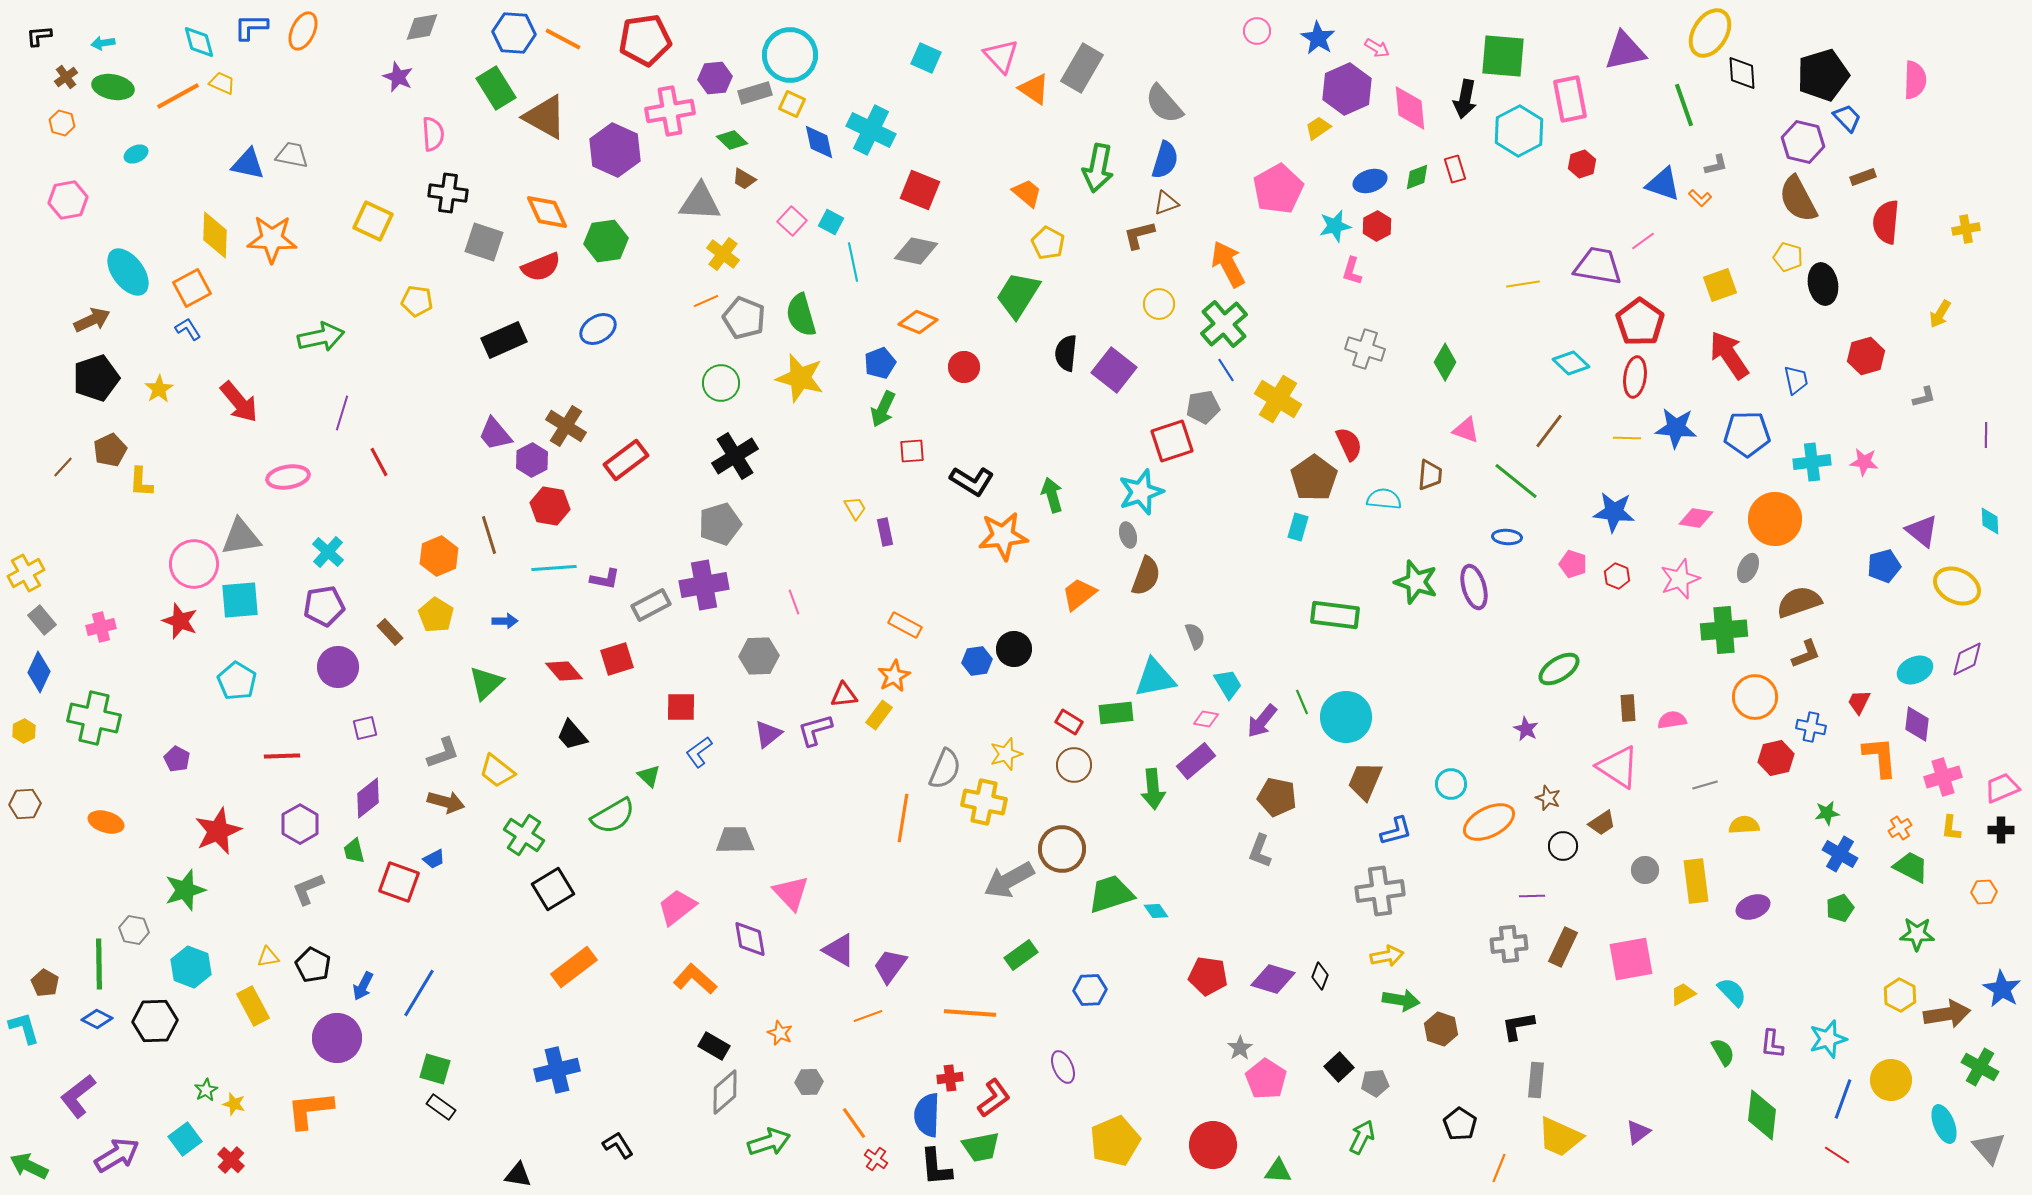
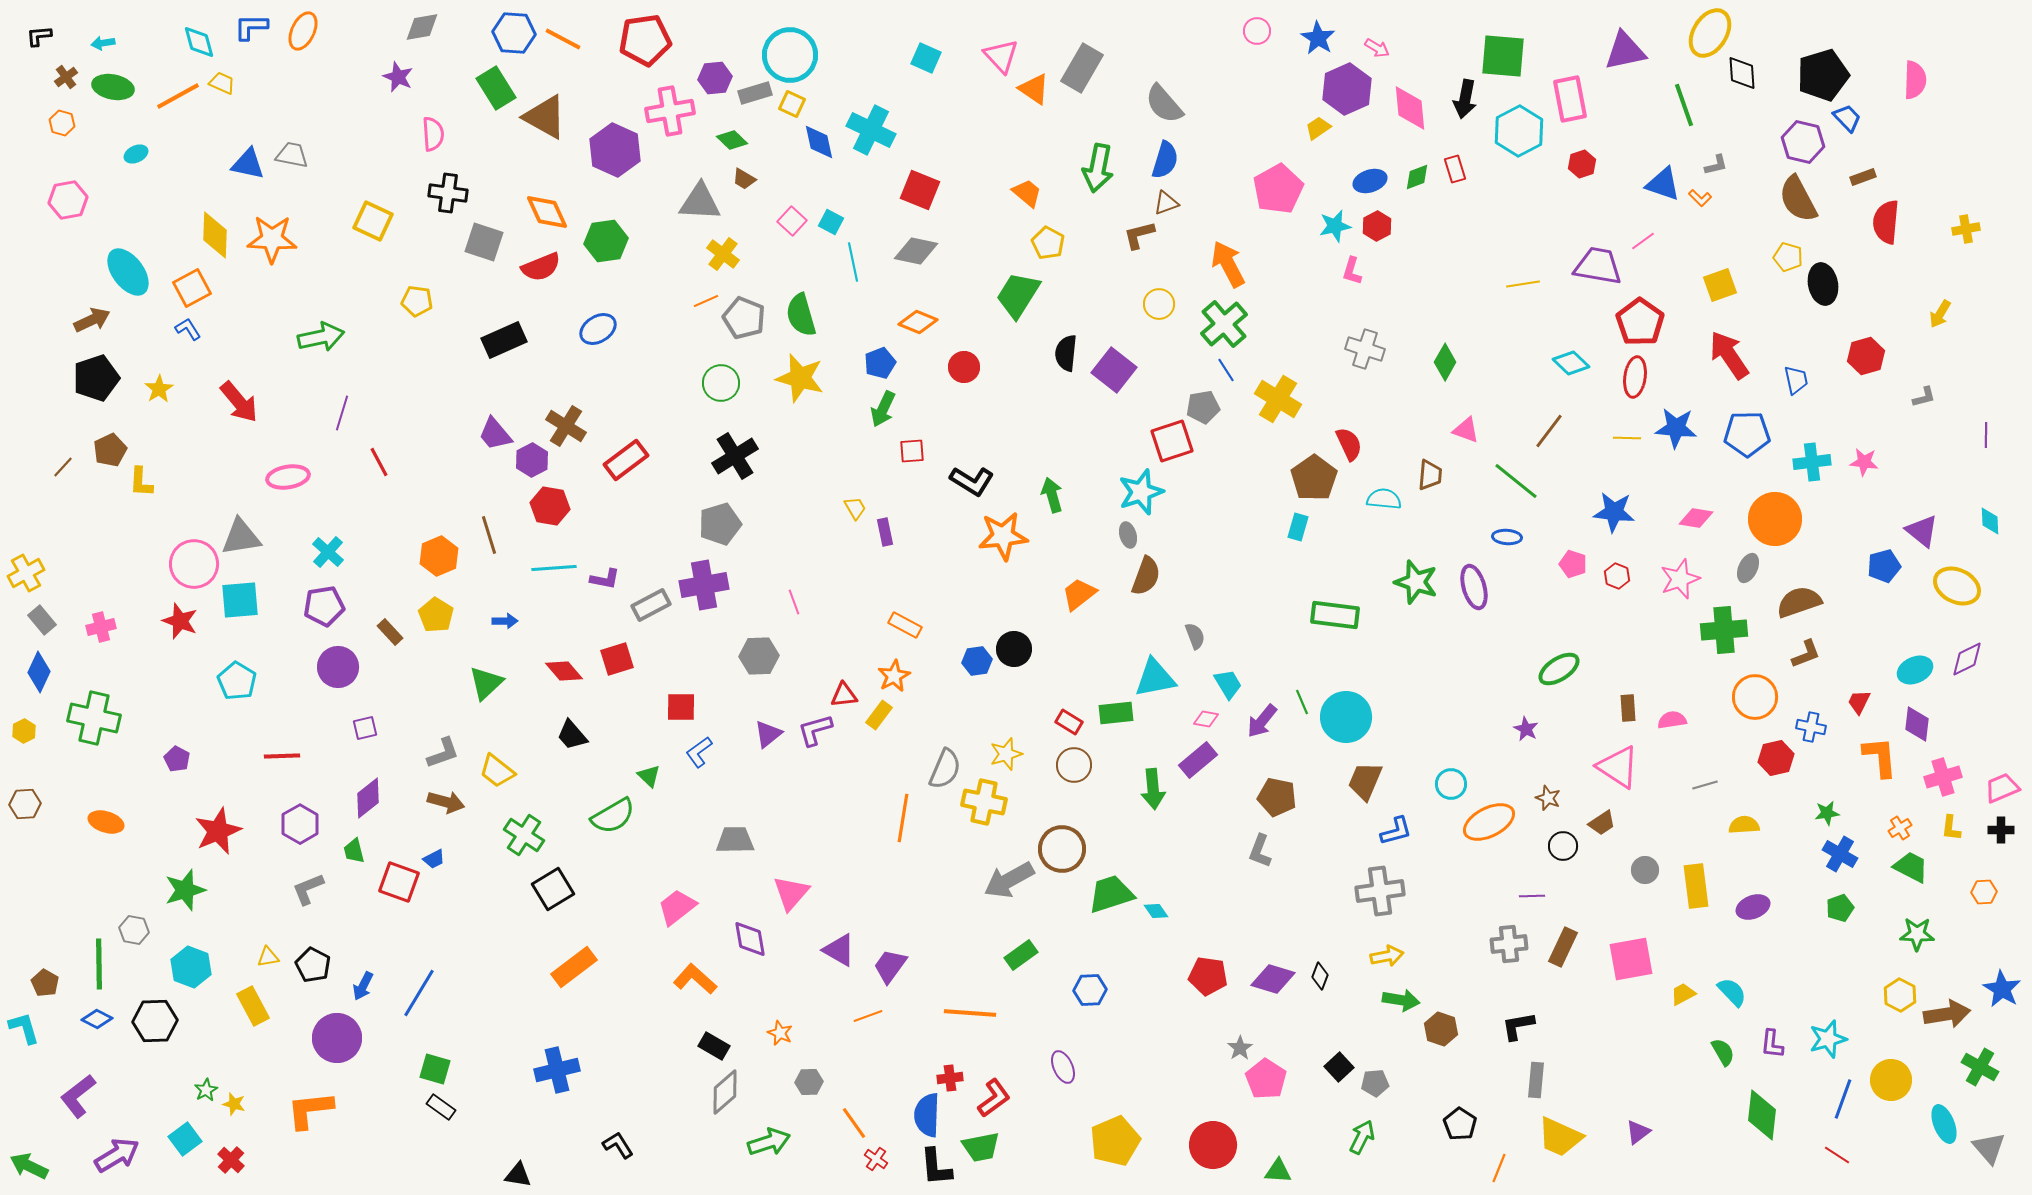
purple rectangle at (1196, 761): moved 2 px right, 1 px up
yellow rectangle at (1696, 881): moved 5 px down
pink triangle at (791, 893): rotated 24 degrees clockwise
